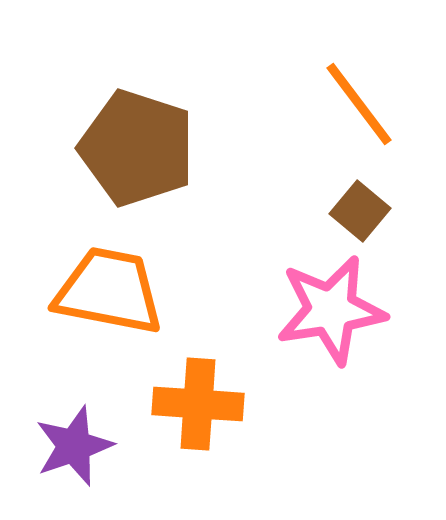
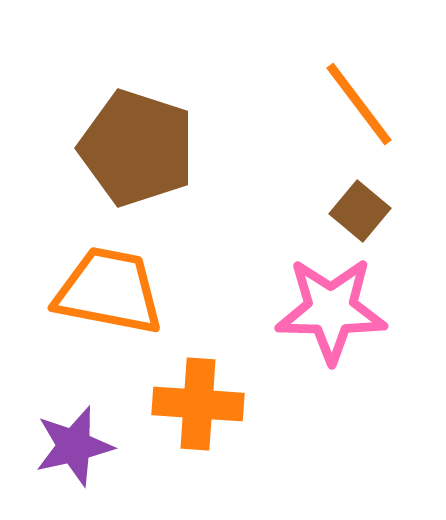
pink star: rotated 10 degrees clockwise
purple star: rotated 6 degrees clockwise
